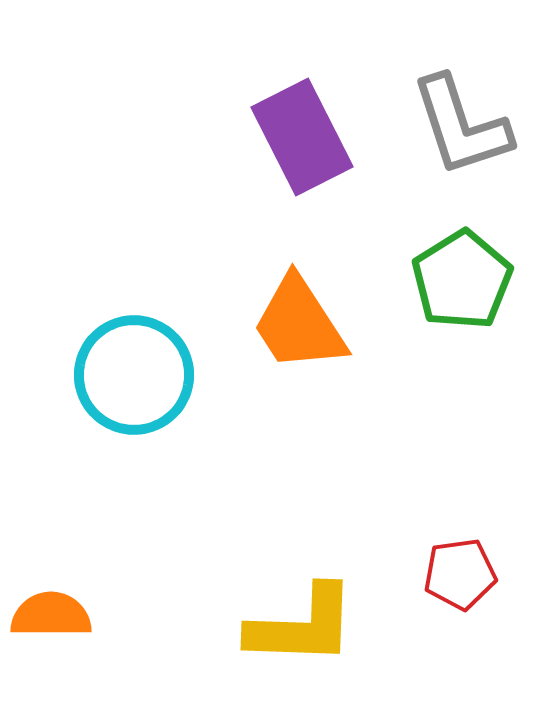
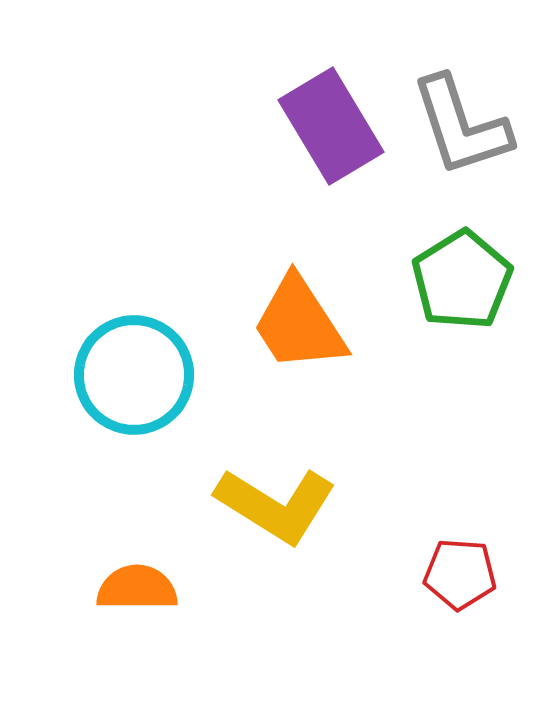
purple rectangle: moved 29 px right, 11 px up; rotated 4 degrees counterclockwise
red pentagon: rotated 12 degrees clockwise
orange semicircle: moved 86 px right, 27 px up
yellow L-shape: moved 26 px left, 121 px up; rotated 30 degrees clockwise
